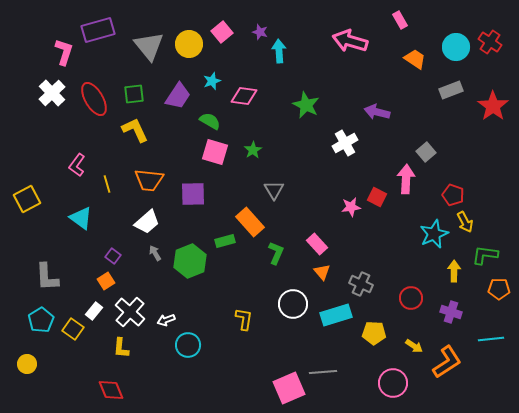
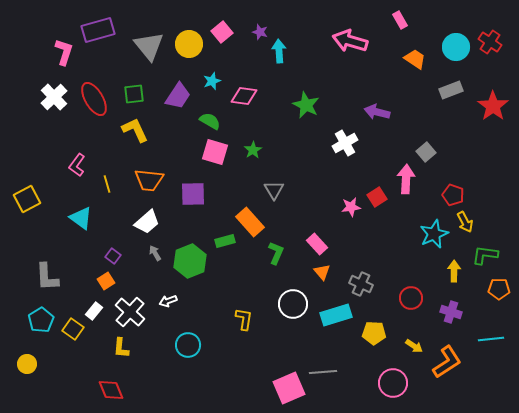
white cross at (52, 93): moved 2 px right, 4 px down
red square at (377, 197): rotated 30 degrees clockwise
white arrow at (166, 320): moved 2 px right, 19 px up
